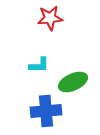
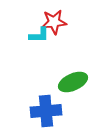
red star: moved 4 px right, 4 px down
cyan L-shape: moved 30 px up
